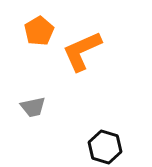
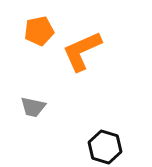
orange pentagon: rotated 20 degrees clockwise
gray trapezoid: rotated 24 degrees clockwise
